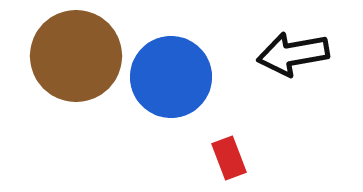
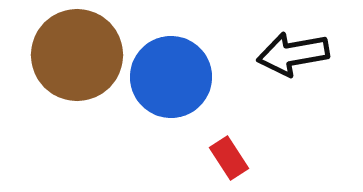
brown circle: moved 1 px right, 1 px up
red rectangle: rotated 12 degrees counterclockwise
